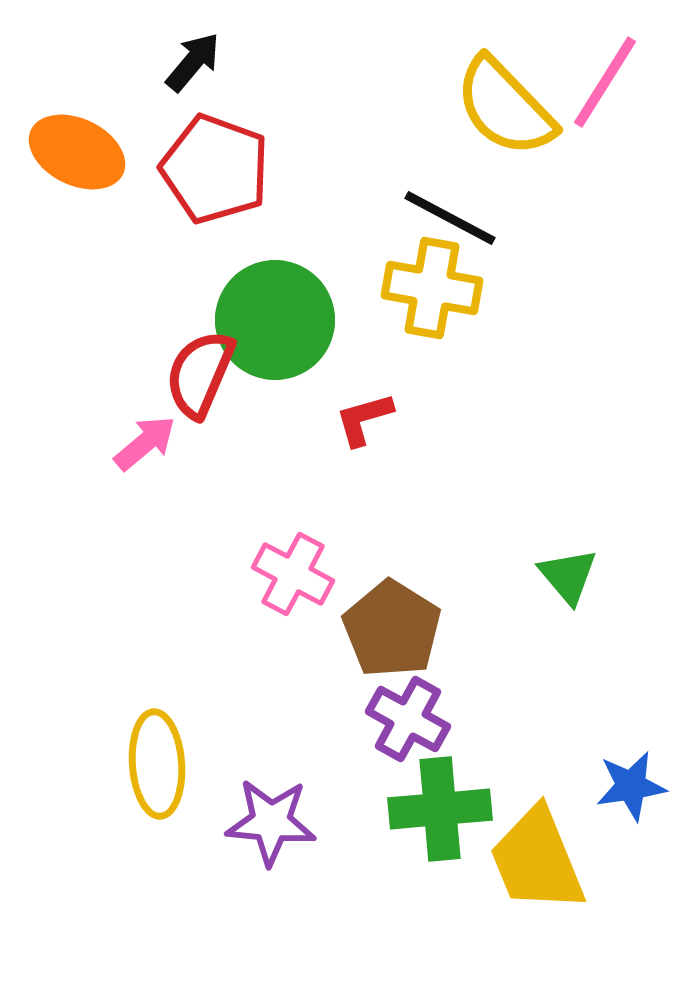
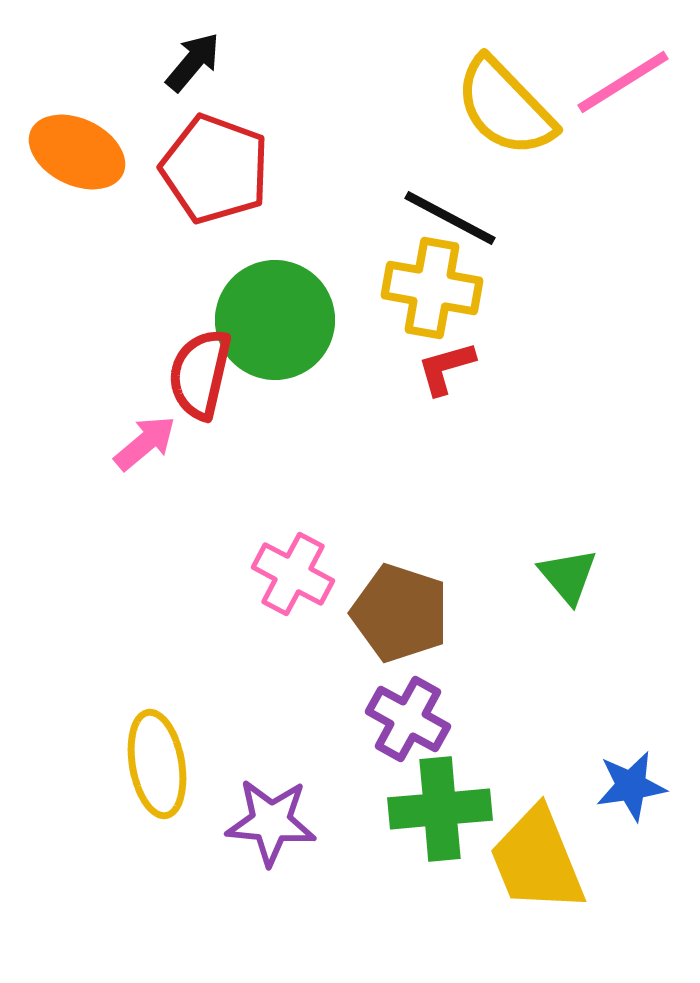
pink line: moved 18 px right; rotated 26 degrees clockwise
red semicircle: rotated 10 degrees counterclockwise
red L-shape: moved 82 px right, 51 px up
brown pentagon: moved 8 px right, 16 px up; rotated 14 degrees counterclockwise
yellow ellipse: rotated 6 degrees counterclockwise
